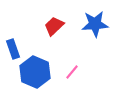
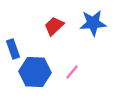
blue star: moved 2 px left, 1 px up
blue hexagon: rotated 20 degrees counterclockwise
